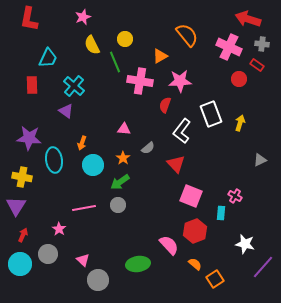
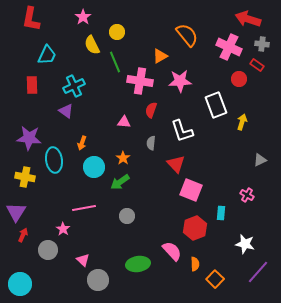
pink star at (83, 17): rotated 14 degrees counterclockwise
red L-shape at (29, 19): moved 2 px right
yellow circle at (125, 39): moved 8 px left, 7 px up
cyan trapezoid at (48, 58): moved 1 px left, 3 px up
cyan cross at (74, 86): rotated 25 degrees clockwise
red semicircle at (165, 105): moved 14 px left, 5 px down
white rectangle at (211, 114): moved 5 px right, 9 px up
yellow arrow at (240, 123): moved 2 px right, 1 px up
pink triangle at (124, 129): moved 7 px up
white L-shape at (182, 131): rotated 55 degrees counterclockwise
gray semicircle at (148, 148): moved 3 px right, 5 px up; rotated 136 degrees clockwise
cyan circle at (93, 165): moved 1 px right, 2 px down
yellow cross at (22, 177): moved 3 px right
pink square at (191, 196): moved 6 px up
pink cross at (235, 196): moved 12 px right, 1 px up
gray circle at (118, 205): moved 9 px right, 11 px down
purple triangle at (16, 206): moved 6 px down
pink star at (59, 229): moved 4 px right
red hexagon at (195, 231): moved 3 px up
pink semicircle at (169, 245): moved 3 px right, 6 px down
gray circle at (48, 254): moved 4 px up
cyan circle at (20, 264): moved 20 px down
orange semicircle at (195, 264): rotated 48 degrees clockwise
purple line at (263, 267): moved 5 px left, 5 px down
orange square at (215, 279): rotated 12 degrees counterclockwise
